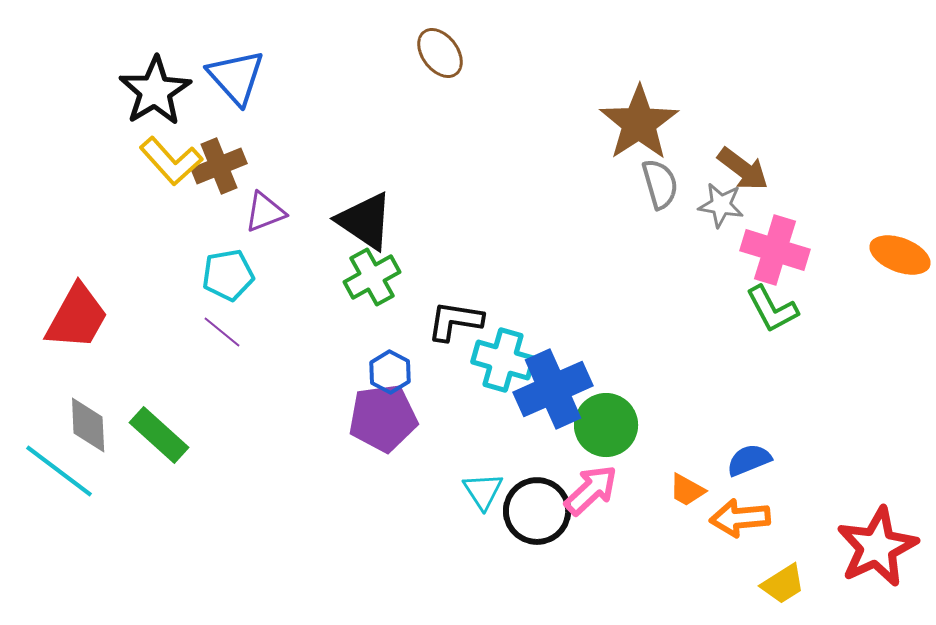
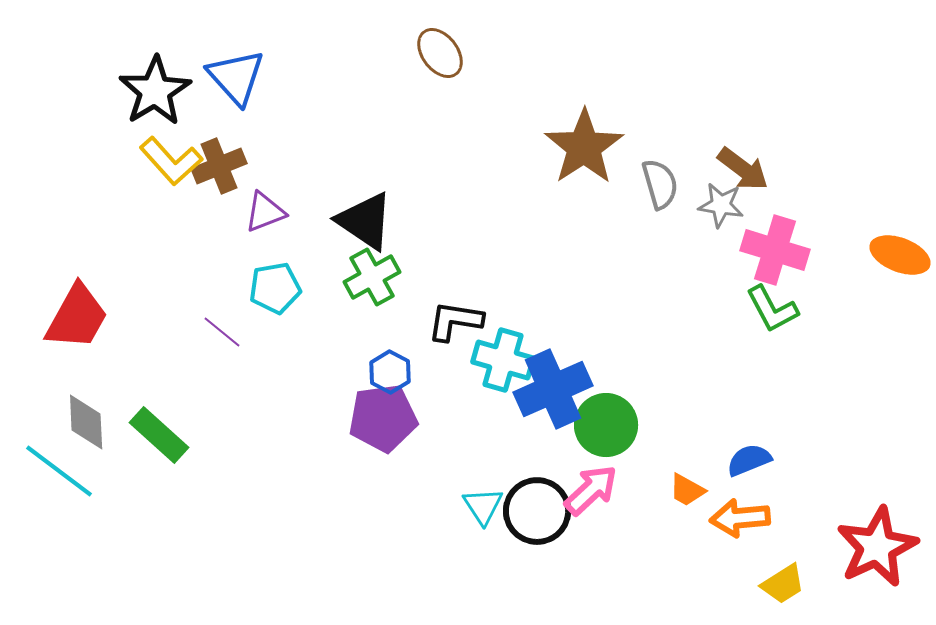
brown star: moved 55 px left, 24 px down
cyan pentagon: moved 47 px right, 13 px down
gray diamond: moved 2 px left, 3 px up
cyan triangle: moved 15 px down
